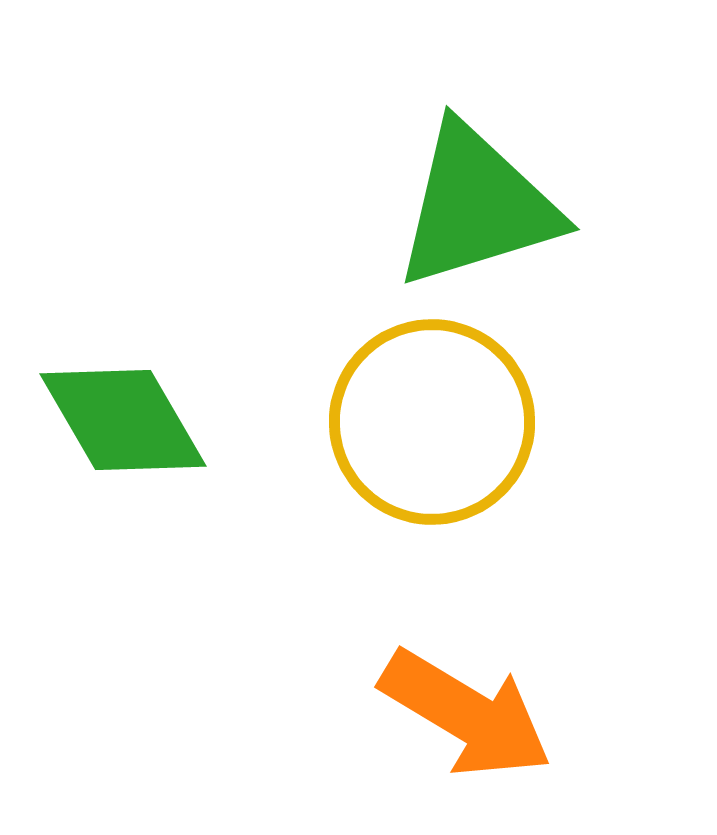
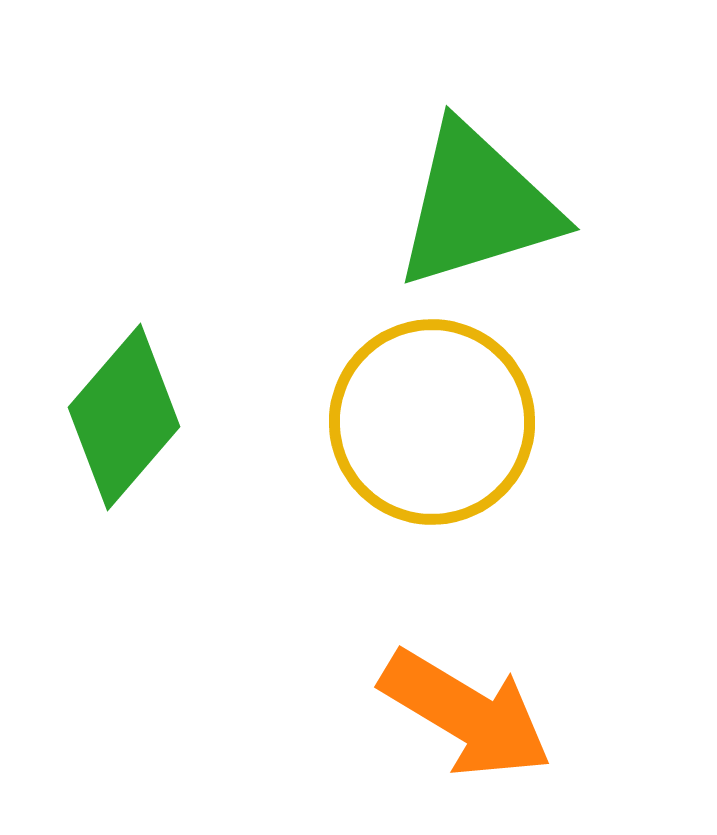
green diamond: moved 1 px right, 3 px up; rotated 71 degrees clockwise
